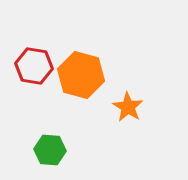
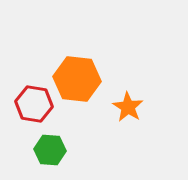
red hexagon: moved 38 px down
orange hexagon: moved 4 px left, 4 px down; rotated 9 degrees counterclockwise
